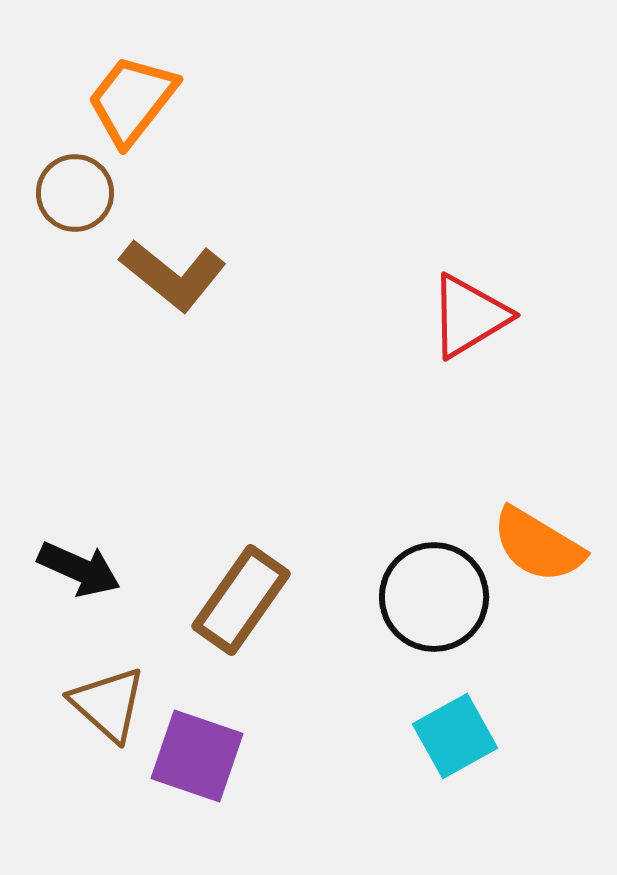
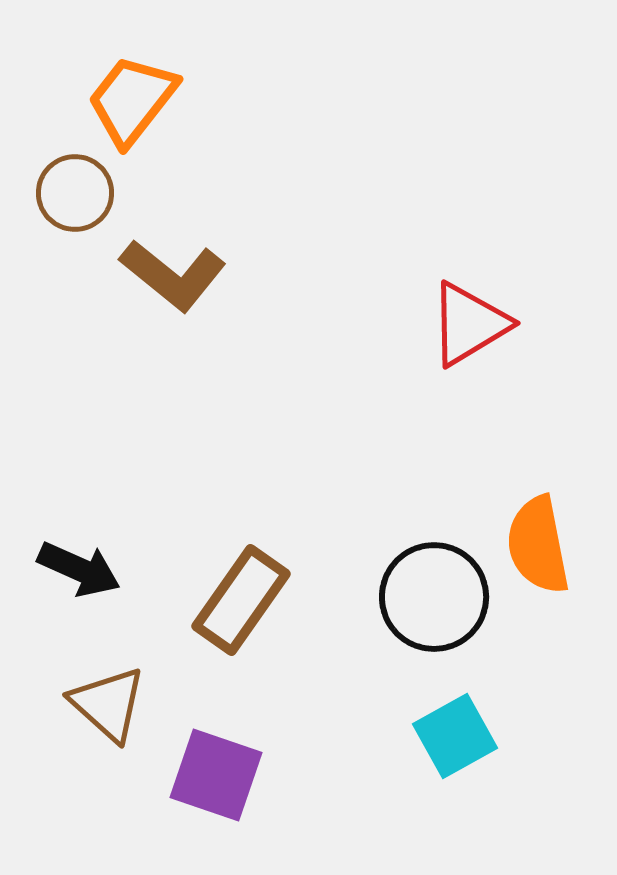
red triangle: moved 8 px down
orange semicircle: rotated 48 degrees clockwise
purple square: moved 19 px right, 19 px down
